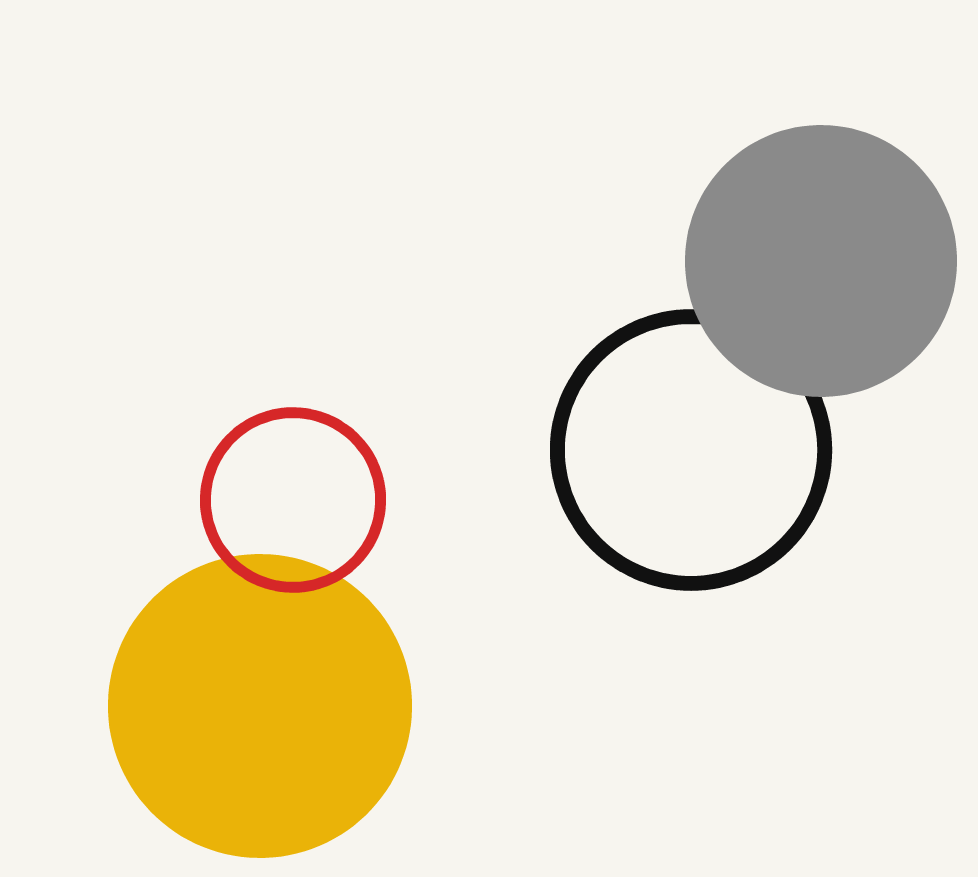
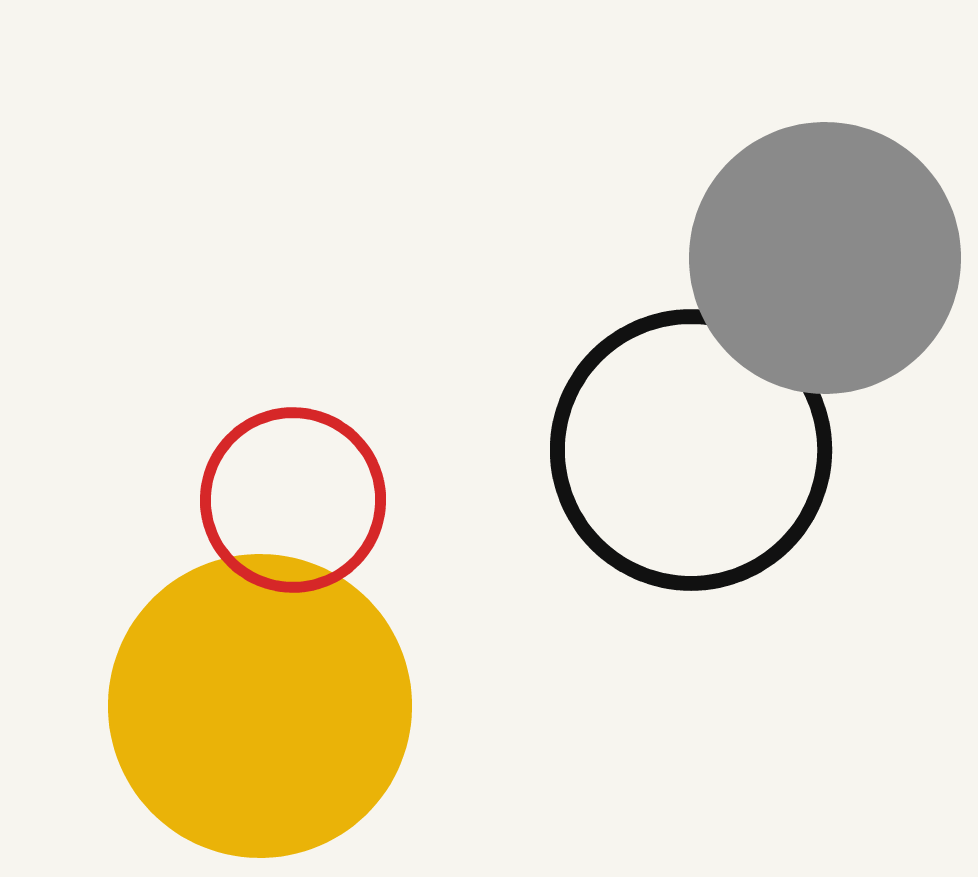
gray circle: moved 4 px right, 3 px up
